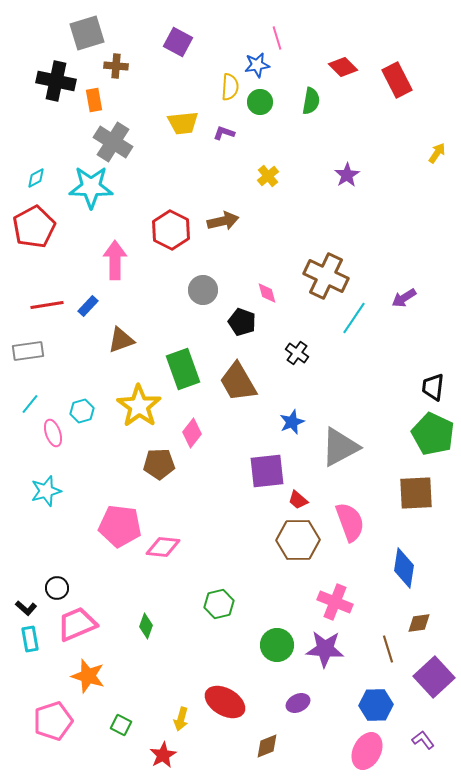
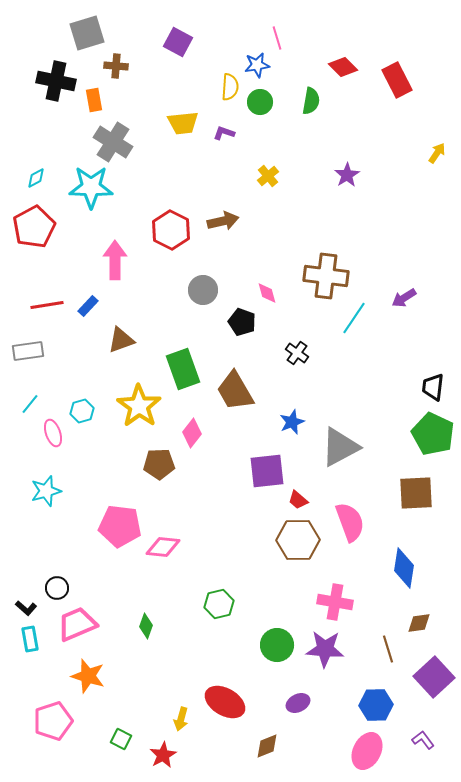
brown cross at (326, 276): rotated 18 degrees counterclockwise
brown trapezoid at (238, 382): moved 3 px left, 9 px down
pink cross at (335, 602): rotated 12 degrees counterclockwise
green square at (121, 725): moved 14 px down
